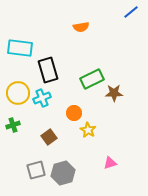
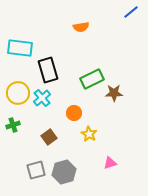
cyan cross: rotated 18 degrees counterclockwise
yellow star: moved 1 px right, 4 px down
gray hexagon: moved 1 px right, 1 px up
